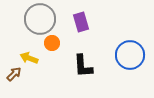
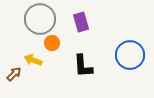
yellow arrow: moved 4 px right, 2 px down
